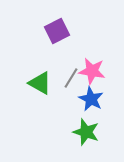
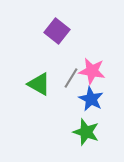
purple square: rotated 25 degrees counterclockwise
green triangle: moved 1 px left, 1 px down
